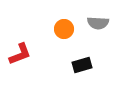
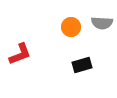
gray semicircle: moved 4 px right
orange circle: moved 7 px right, 2 px up
